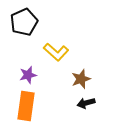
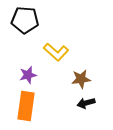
black pentagon: moved 1 px right, 2 px up; rotated 28 degrees clockwise
brown star: rotated 12 degrees clockwise
